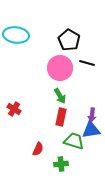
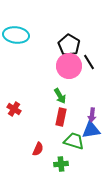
black pentagon: moved 5 px down
black line: moved 2 px right, 1 px up; rotated 42 degrees clockwise
pink circle: moved 9 px right, 2 px up
